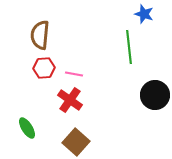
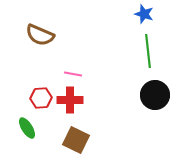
brown semicircle: rotated 72 degrees counterclockwise
green line: moved 19 px right, 4 px down
red hexagon: moved 3 px left, 30 px down
pink line: moved 1 px left
red cross: rotated 35 degrees counterclockwise
brown square: moved 2 px up; rotated 16 degrees counterclockwise
